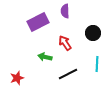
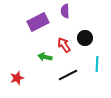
black circle: moved 8 px left, 5 px down
red arrow: moved 1 px left, 2 px down
black line: moved 1 px down
